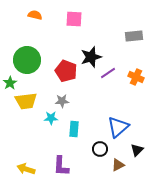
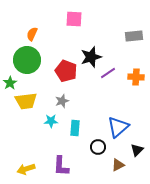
orange semicircle: moved 3 px left, 19 px down; rotated 80 degrees counterclockwise
orange cross: rotated 21 degrees counterclockwise
gray star: rotated 16 degrees counterclockwise
cyan star: moved 3 px down
cyan rectangle: moved 1 px right, 1 px up
black circle: moved 2 px left, 2 px up
yellow arrow: rotated 36 degrees counterclockwise
